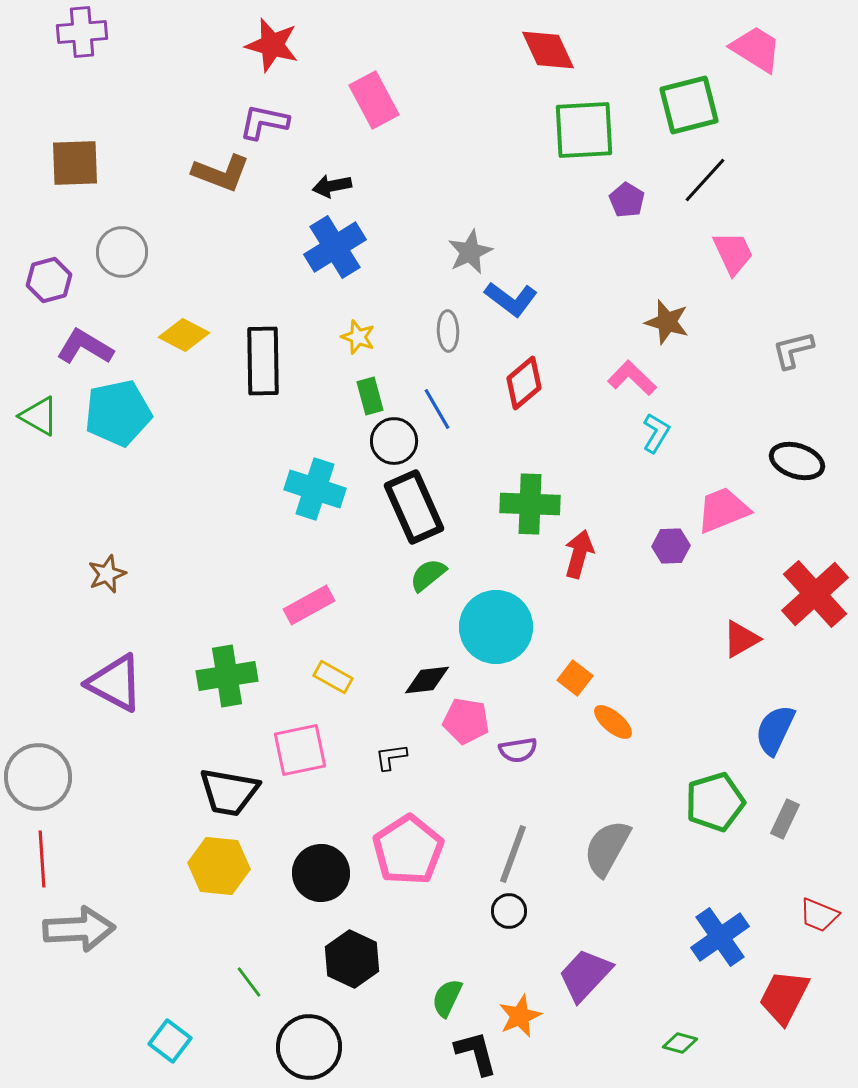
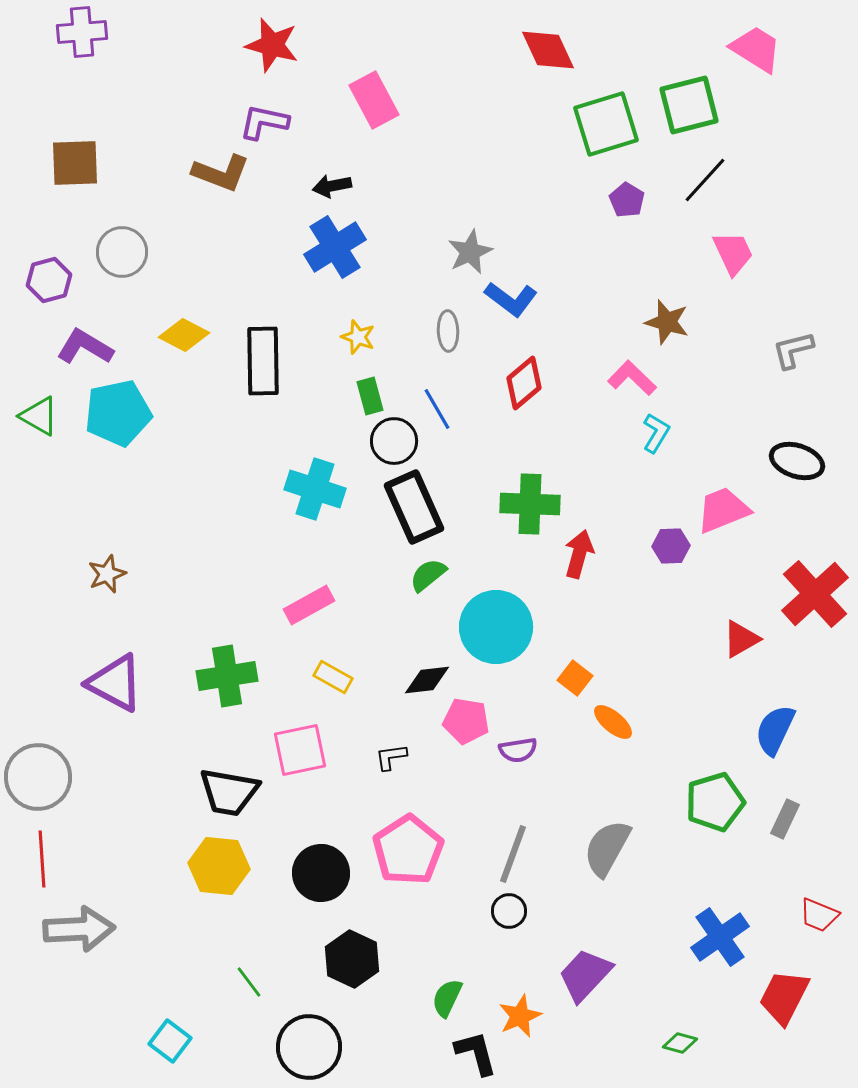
green square at (584, 130): moved 22 px right, 6 px up; rotated 14 degrees counterclockwise
